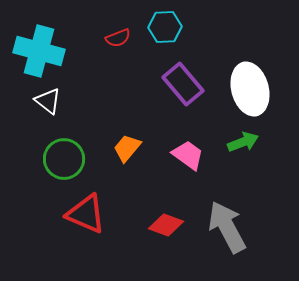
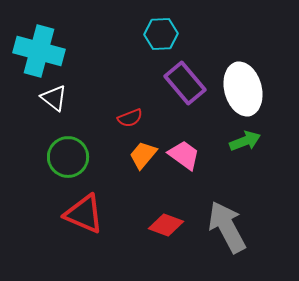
cyan hexagon: moved 4 px left, 7 px down
red semicircle: moved 12 px right, 80 px down
purple rectangle: moved 2 px right, 1 px up
white ellipse: moved 7 px left
white triangle: moved 6 px right, 3 px up
green arrow: moved 2 px right, 1 px up
orange trapezoid: moved 16 px right, 7 px down
pink trapezoid: moved 4 px left
green circle: moved 4 px right, 2 px up
red triangle: moved 2 px left
